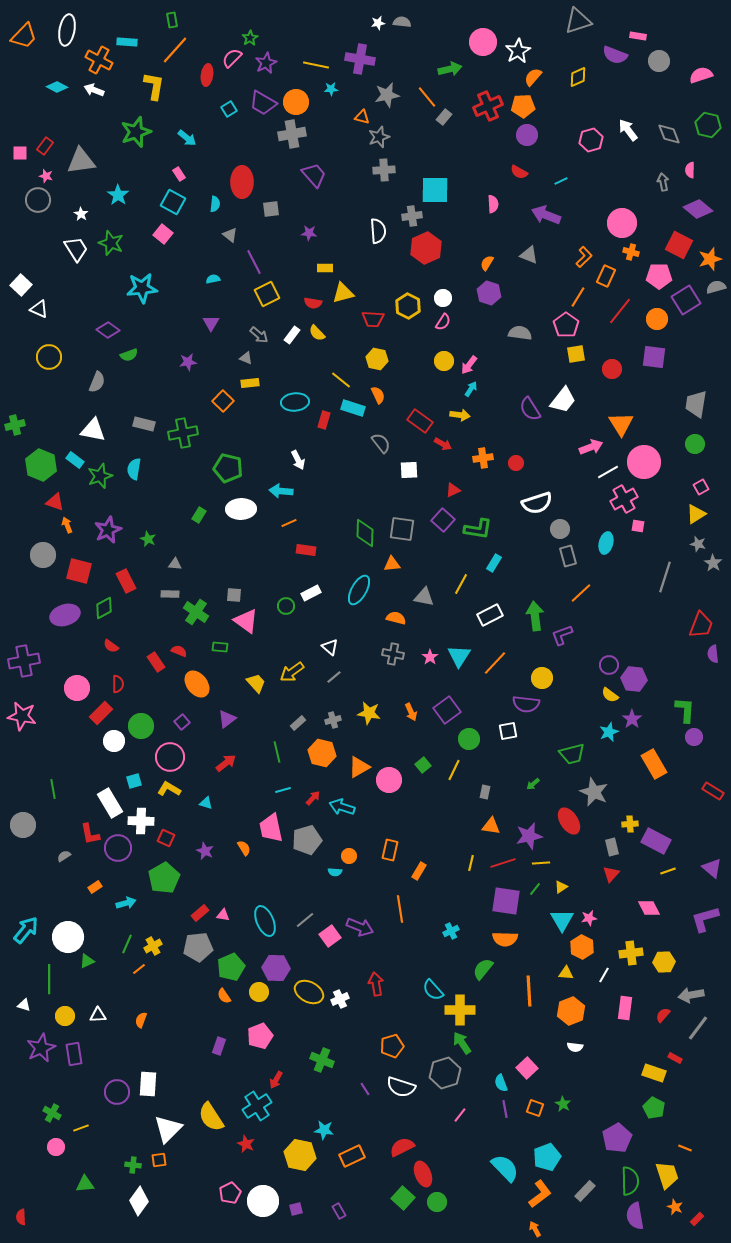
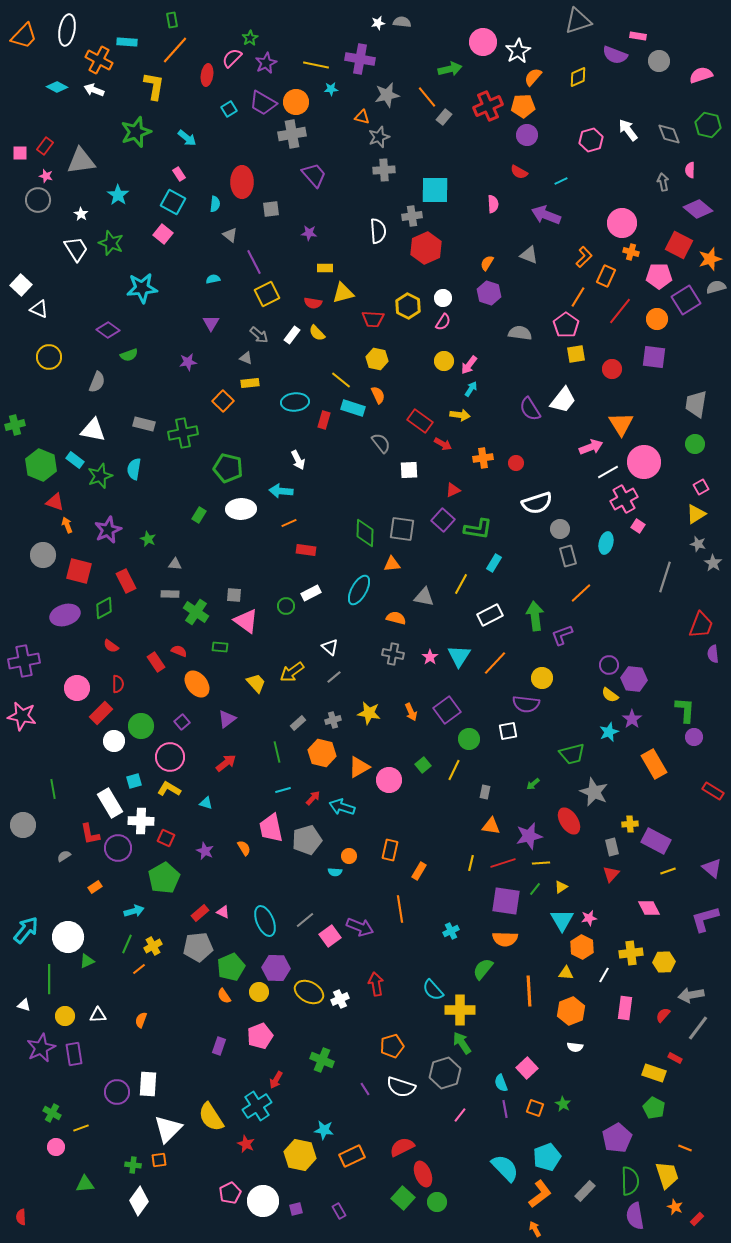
pink square at (638, 526): rotated 24 degrees clockwise
cyan arrow at (126, 903): moved 8 px right, 8 px down
pink triangle at (223, 915): moved 3 px up; rotated 16 degrees clockwise
